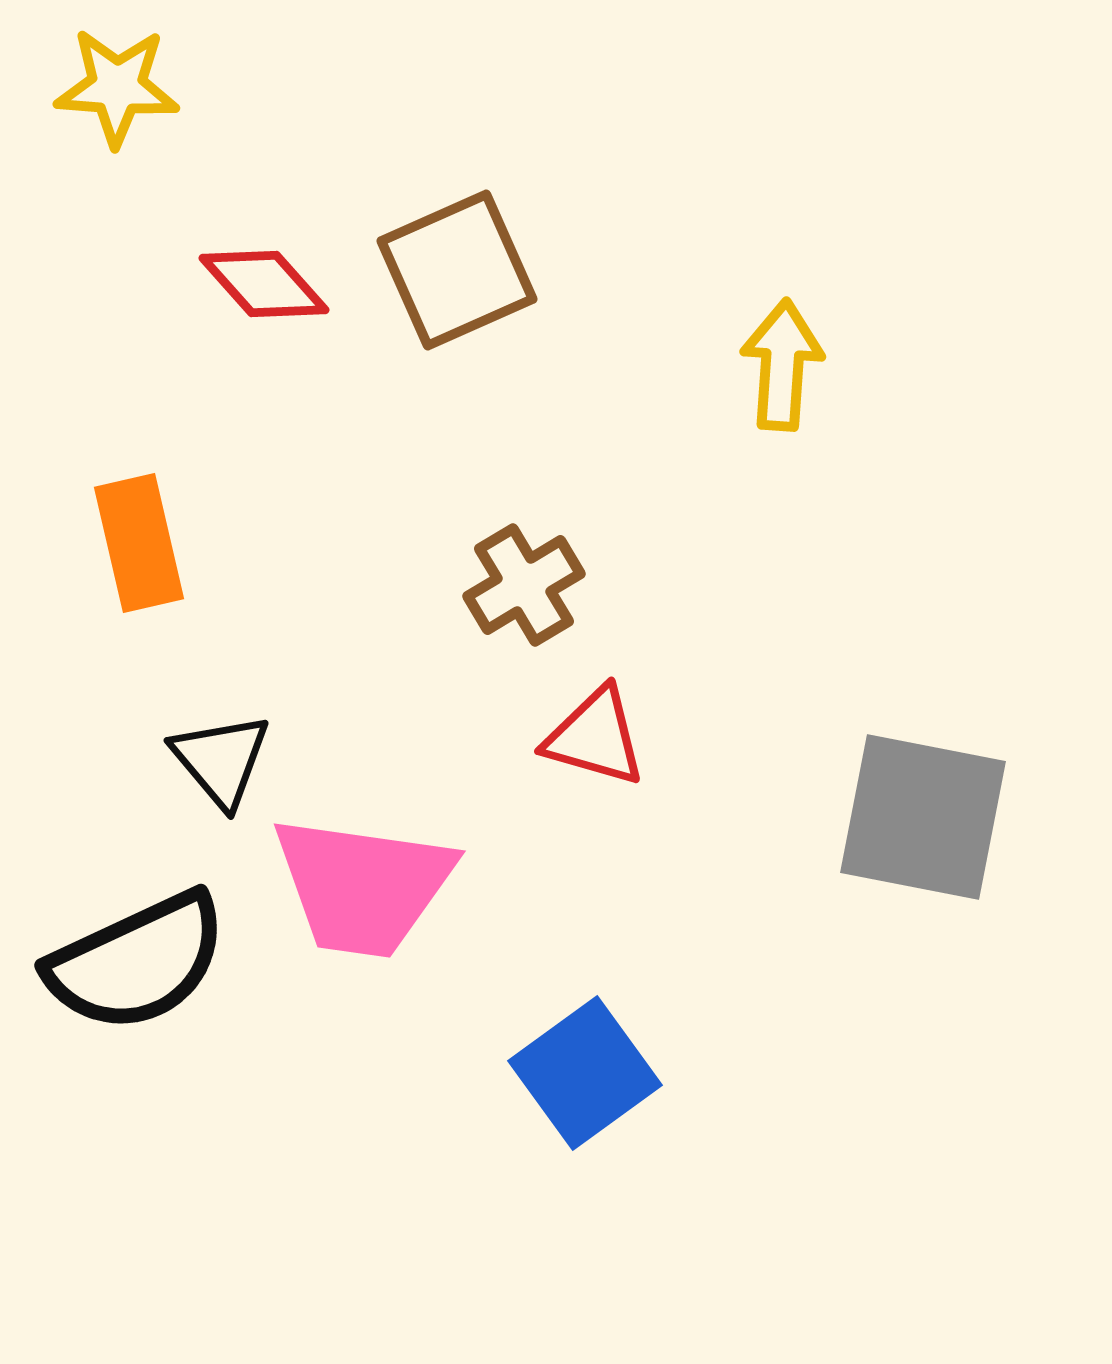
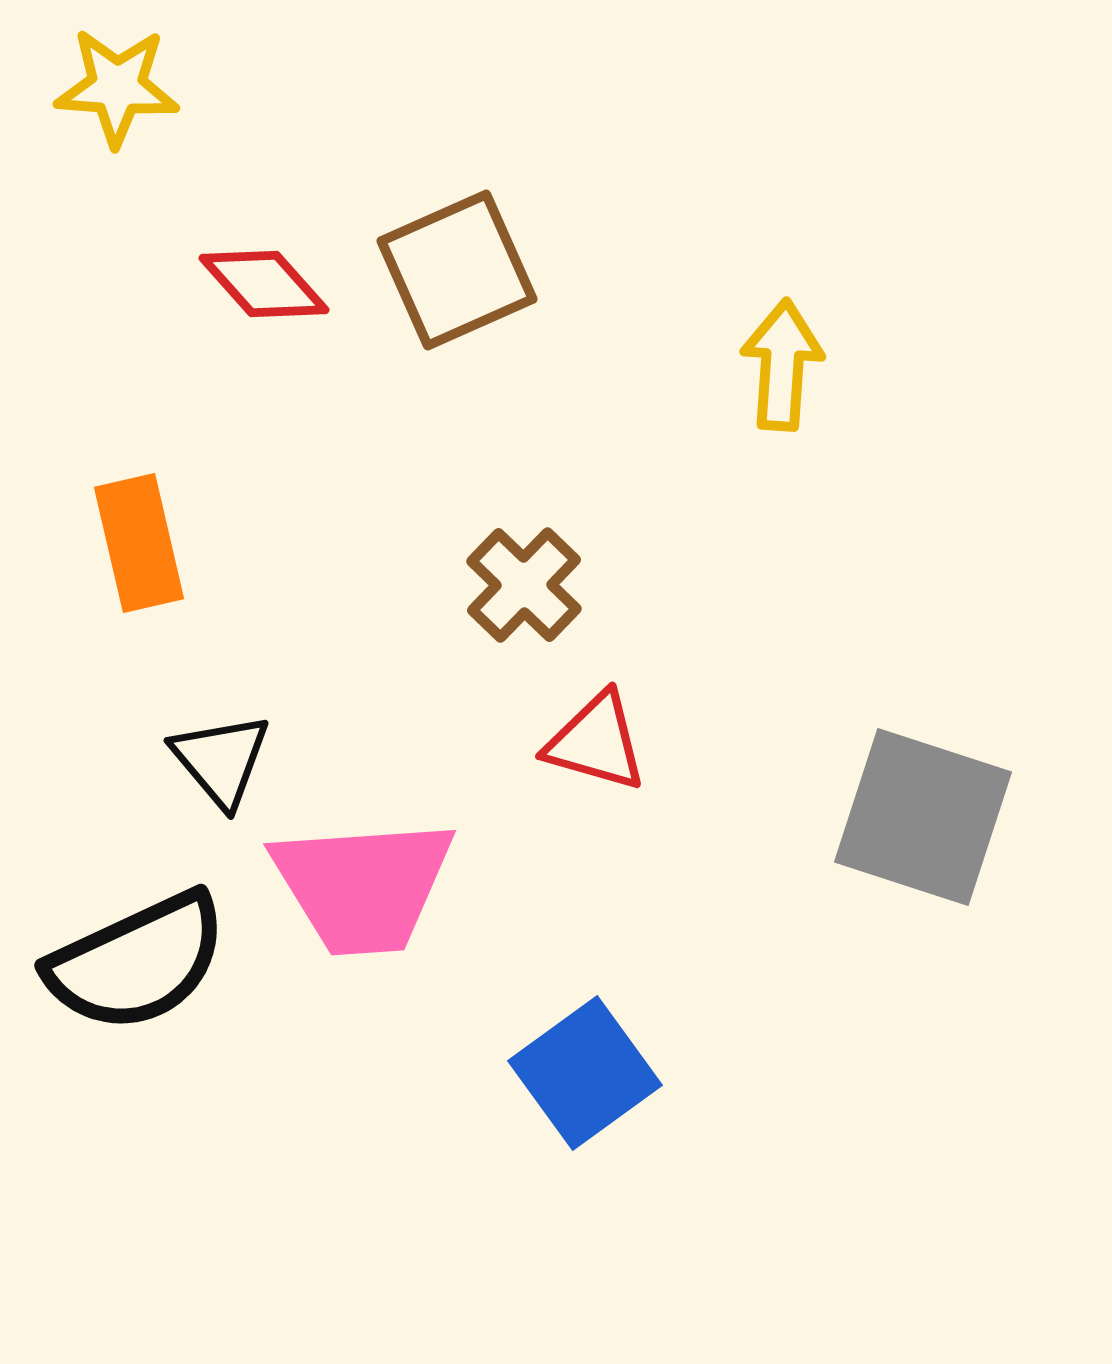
brown cross: rotated 15 degrees counterclockwise
red triangle: moved 1 px right, 5 px down
gray square: rotated 7 degrees clockwise
pink trapezoid: rotated 12 degrees counterclockwise
